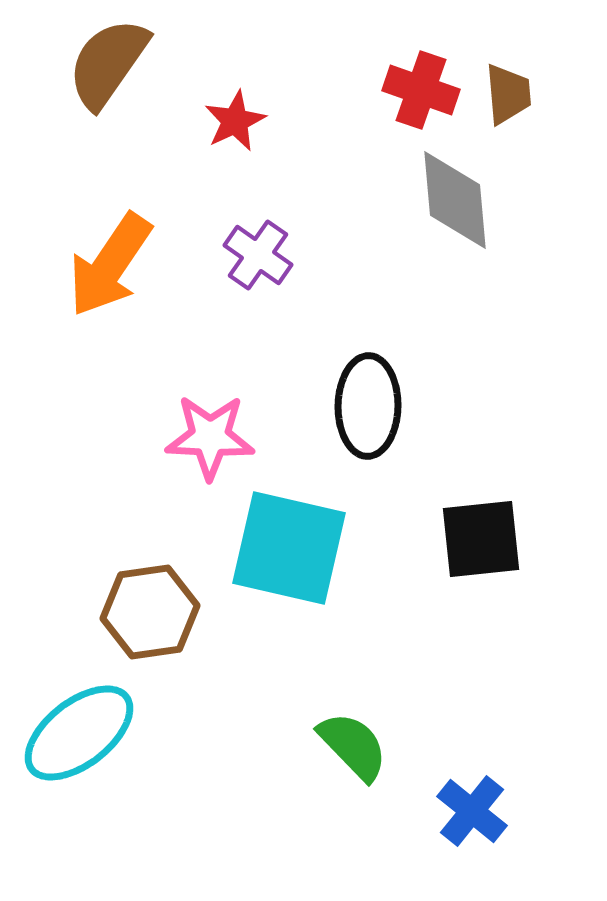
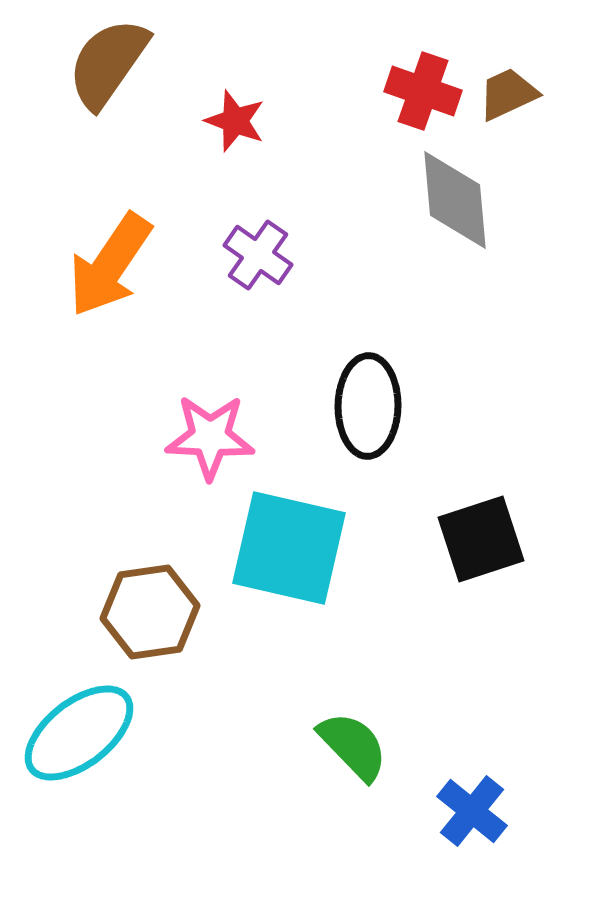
red cross: moved 2 px right, 1 px down
brown trapezoid: rotated 110 degrees counterclockwise
red star: rotated 26 degrees counterclockwise
black square: rotated 12 degrees counterclockwise
